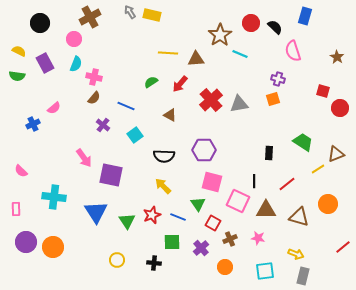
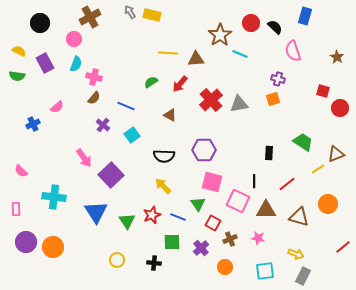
pink semicircle at (54, 108): moved 3 px right, 1 px up
cyan square at (135, 135): moved 3 px left
purple square at (111, 175): rotated 35 degrees clockwise
gray rectangle at (303, 276): rotated 12 degrees clockwise
